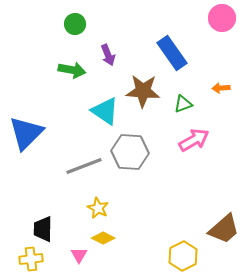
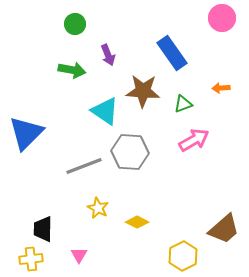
yellow diamond: moved 34 px right, 16 px up
